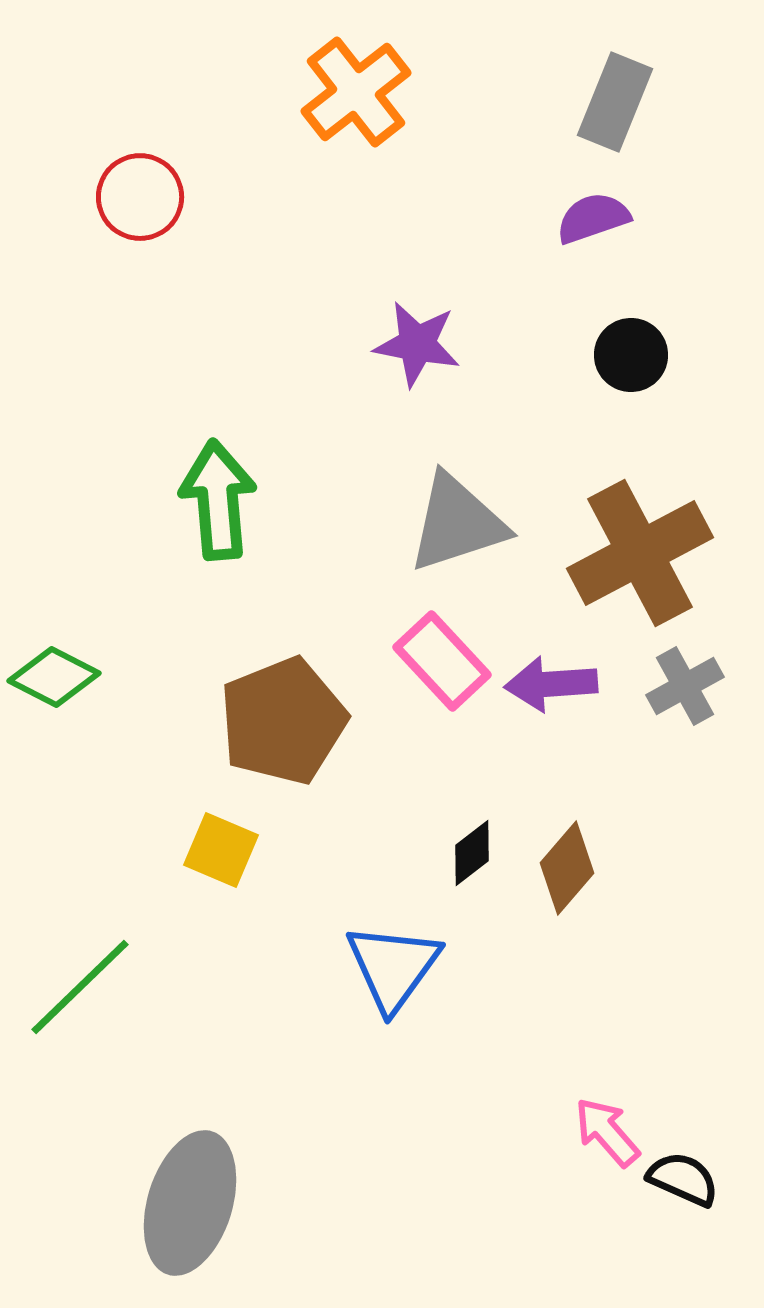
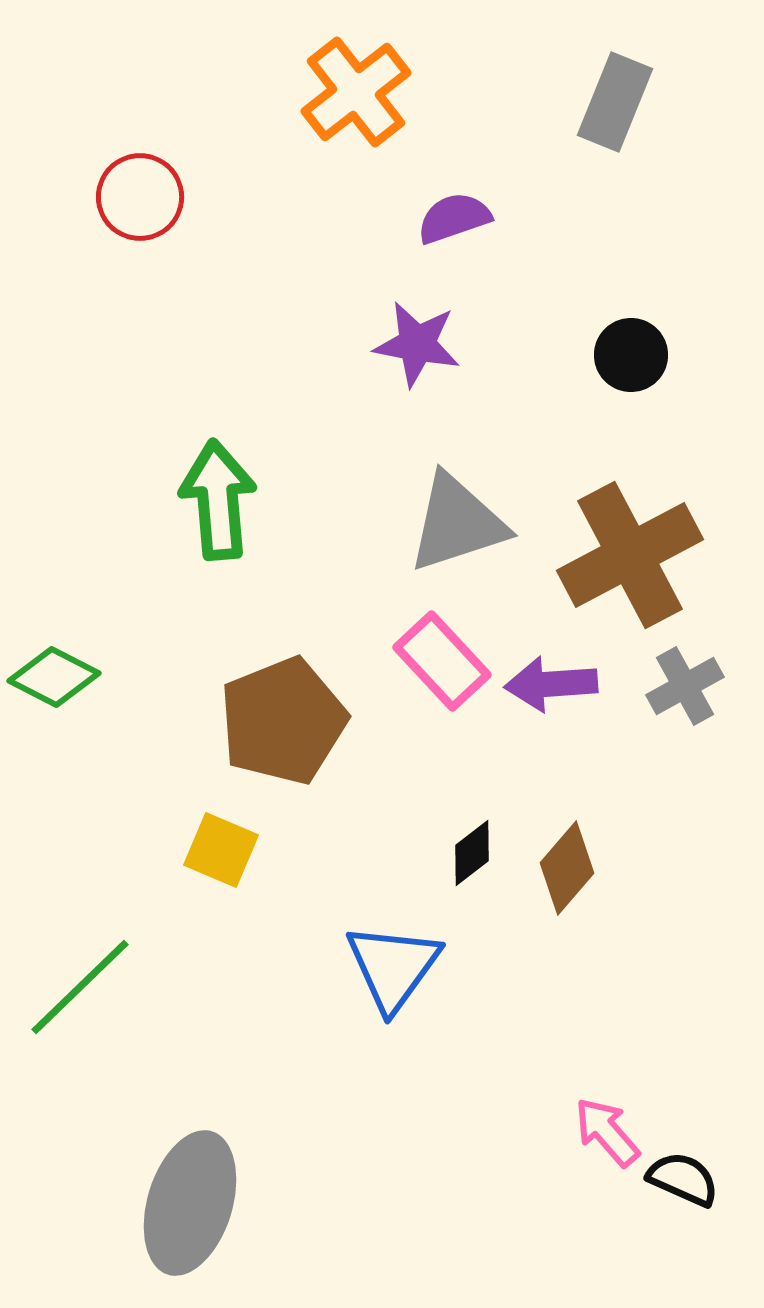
purple semicircle: moved 139 px left
brown cross: moved 10 px left, 2 px down
